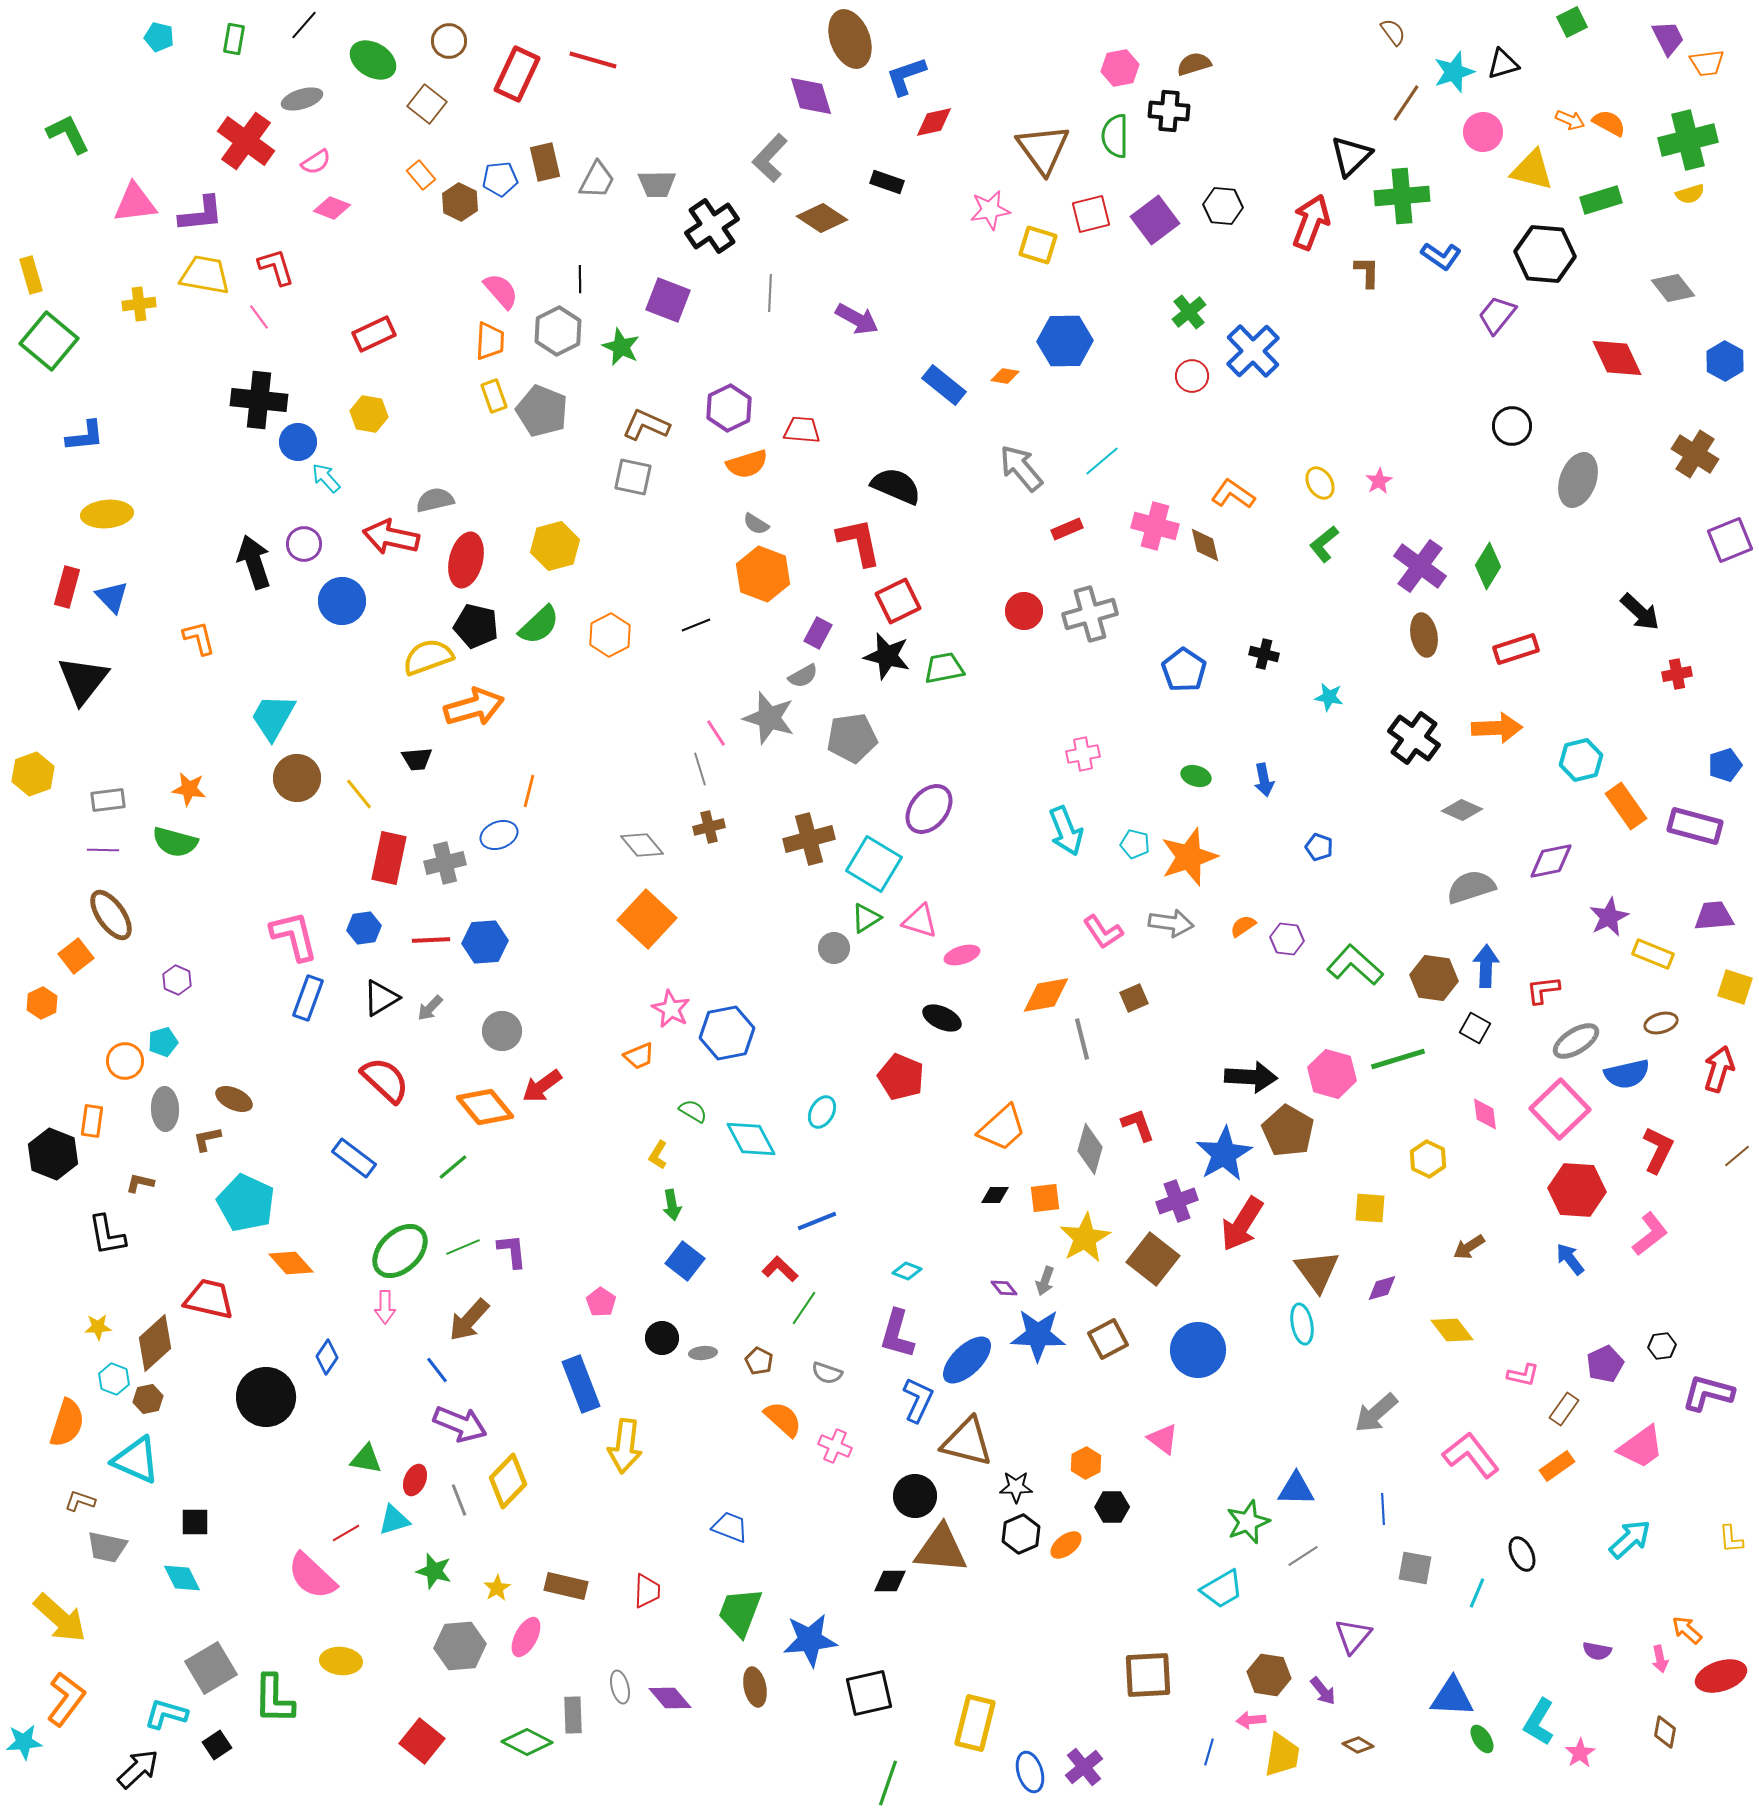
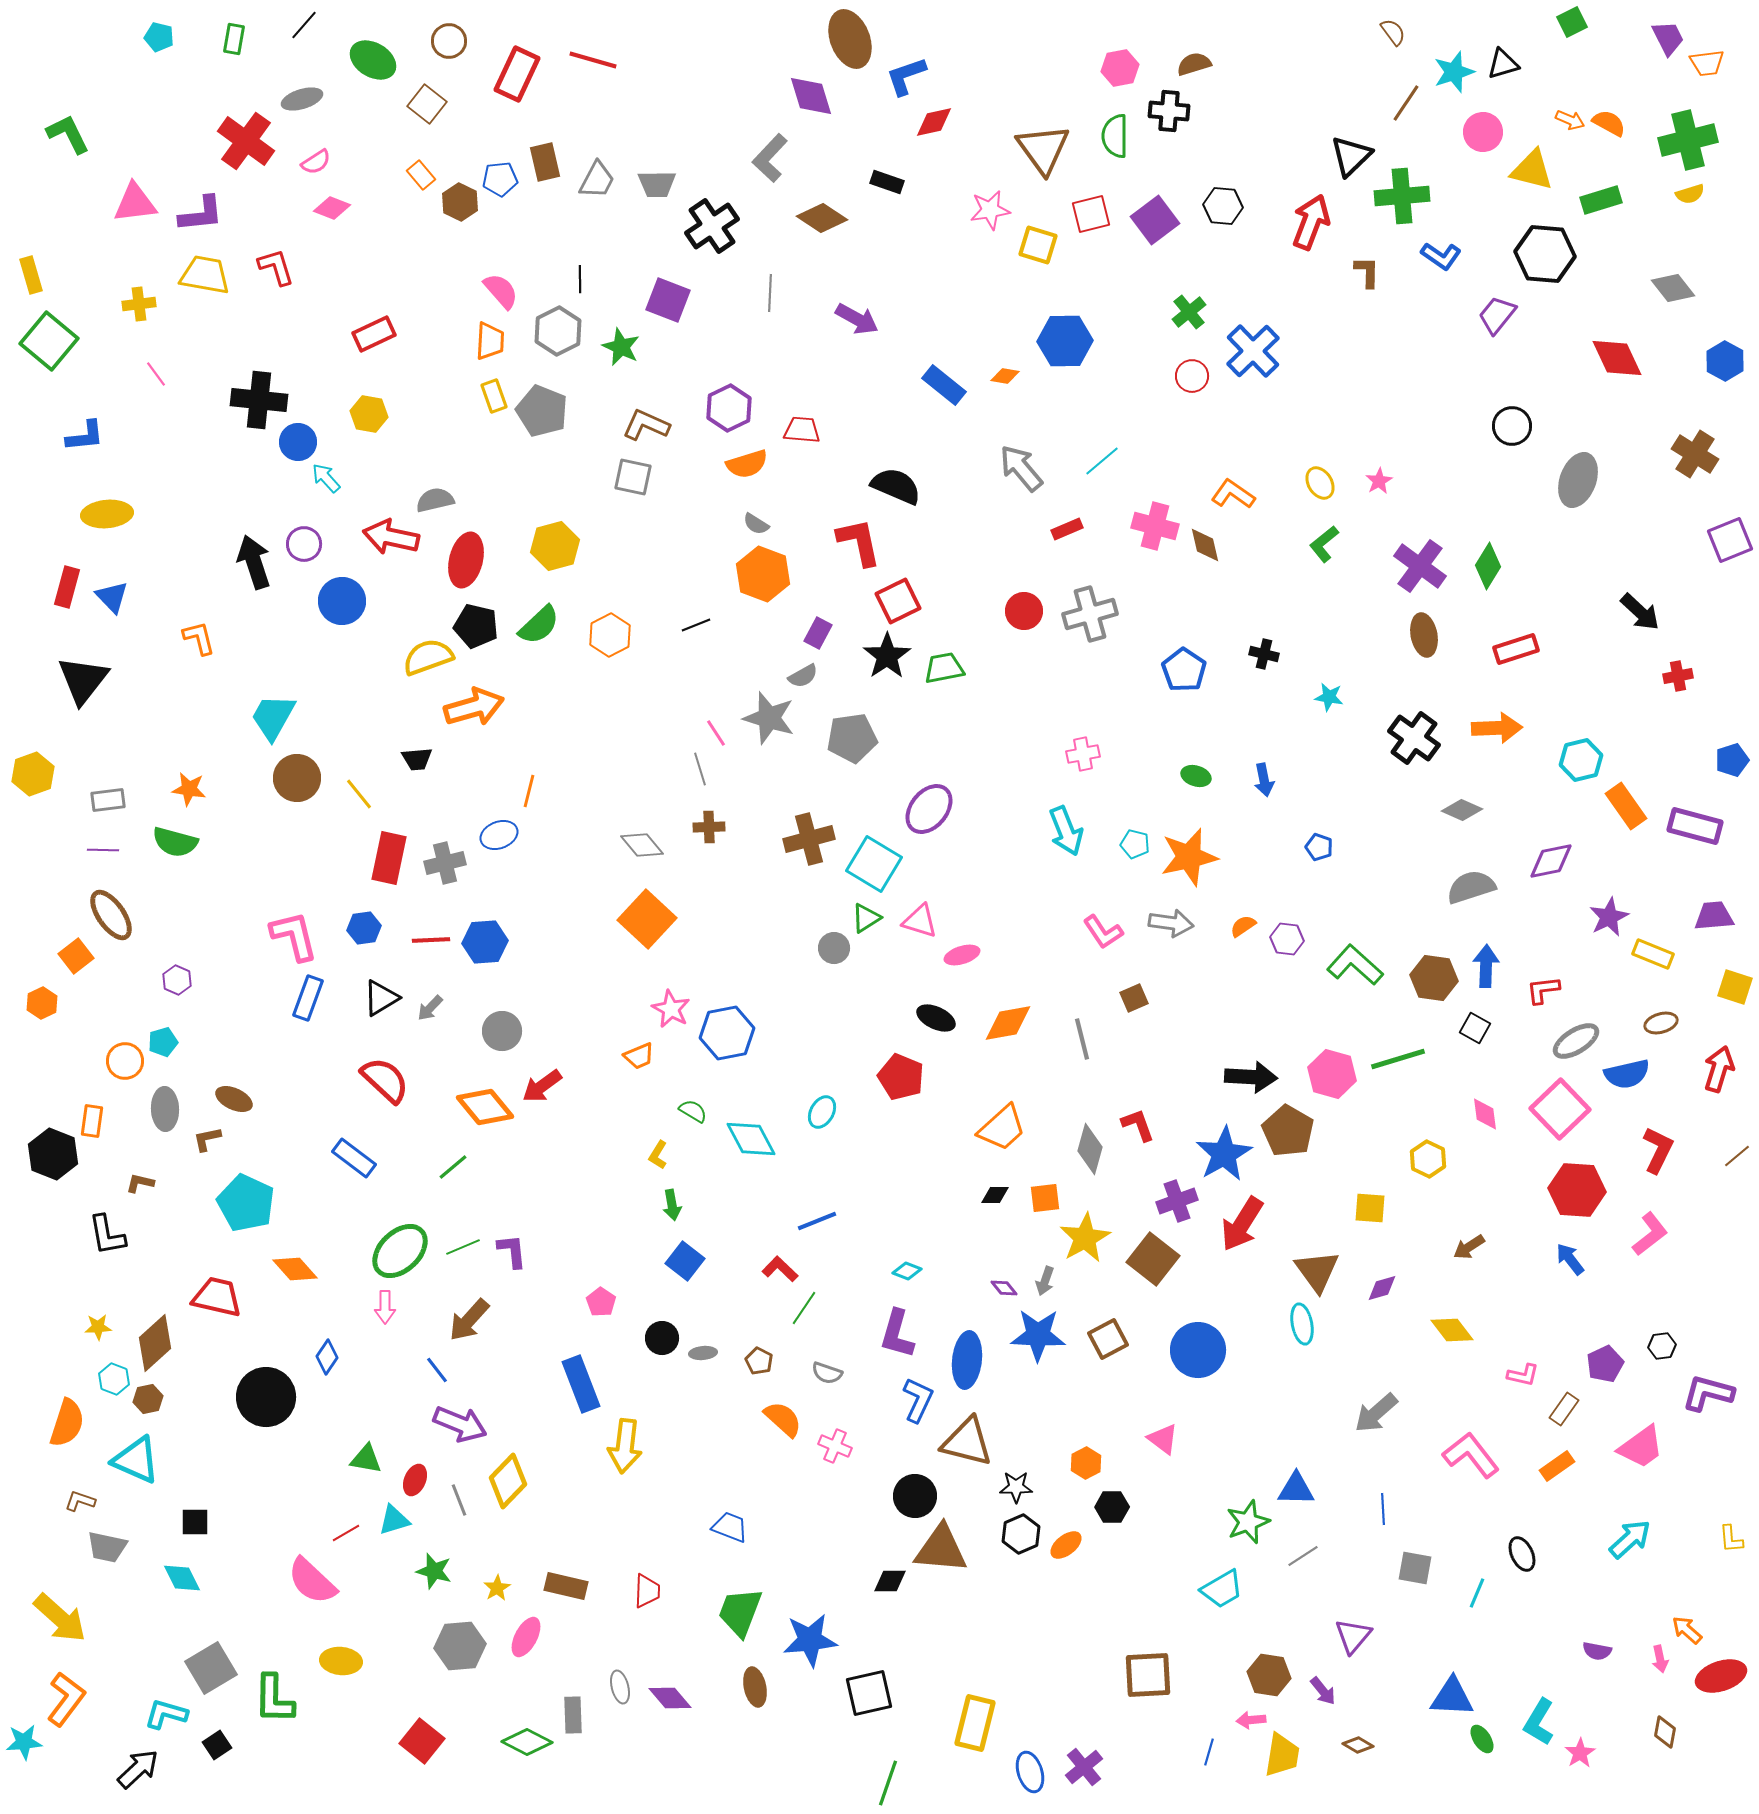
pink line at (259, 317): moved 103 px left, 57 px down
black star at (887, 656): rotated 24 degrees clockwise
red cross at (1677, 674): moved 1 px right, 2 px down
blue pentagon at (1725, 765): moved 7 px right, 5 px up
brown cross at (709, 827): rotated 12 degrees clockwise
orange star at (1189, 857): rotated 6 degrees clockwise
orange diamond at (1046, 995): moved 38 px left, 28 px down
black ellipse at (942, 1018): moved 6 px left
orange diamond at (291, 1263): moved 4 px right, 6 px down
red trapezoid at (209, 1299): moved 8 px right, 2 px up
blue ellipse at (967, 1360): rotated 40 degrees counterclockwise
pink semicircle at (312, 1576): moved 5 px down
